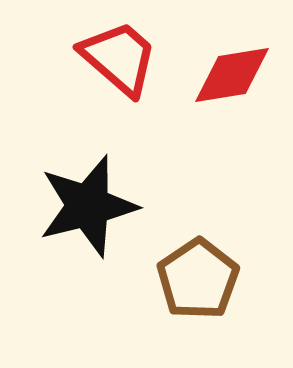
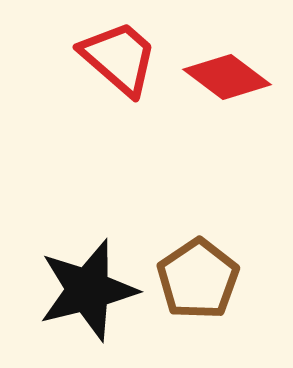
red diamond: moved 5 px left, 2 px down; rotated 46 degrees clockwise
black star: moved 84 px down
